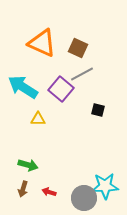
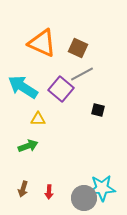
green arrow: moved 19 px up; rotated 36 degrees counterclockwise
cyan star: moved 3 px left, 2 px down
red arrow: rotated 104 degrees counterclockwise
